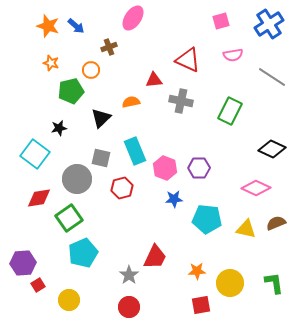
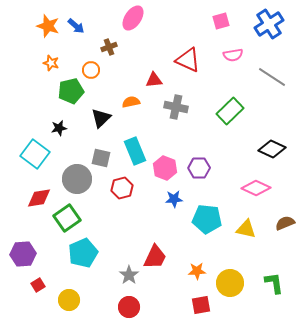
gray cross at (181, 101): moved 5 px left, 6 px down
green rectangle at (230, 111): rotated 20 degrees clockwise
green square at (69, 218): moved 2 px left
brown semicircle at (276, 223): moved 9 px right
purple hexagon at (23, 263): moved 9 px up
